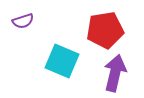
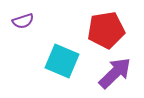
red pentagon: moved 1 px right
purple arrow: rotated 33 degrees clockwise
